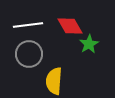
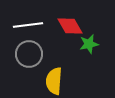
green star: rotated 18 degrees clockwise
